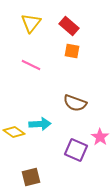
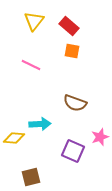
yellow triangle: moved 3 px right, 2 px up
yellow diamond: moved 6 px down; rotated 30 degrees counterclockwise
pink star: rotated 18 degrees clockwise
purple square: moved 3 px left, 1 px down
